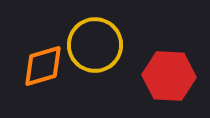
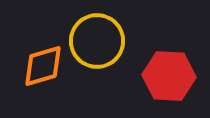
yellow circle: moved 2 px right, 4 px up
